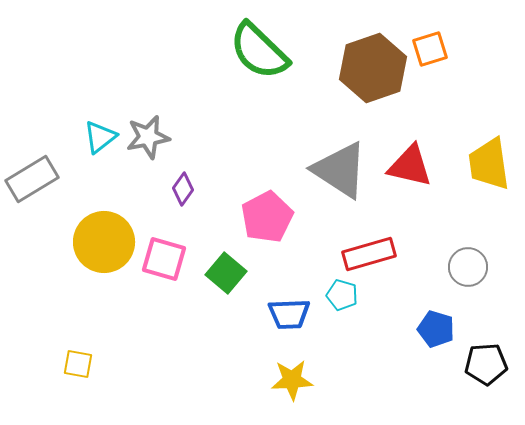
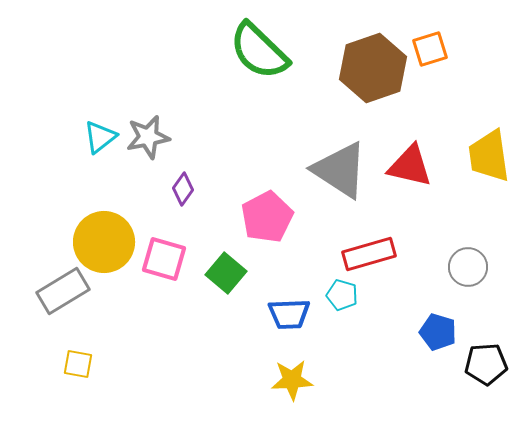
yellow trapezoid: moved 8 px up
gray rectangle: moved 31 px right, 112 px down
blue pentagon: moved 2 px right, 3 px down
